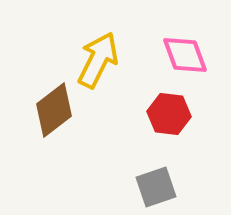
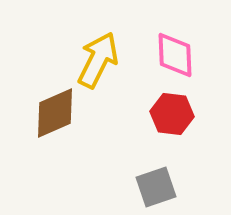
pink diamond: moved 10 px left; rotated 18 degrees clockwise
brown diamond: moved 1 px right, 3 px down; rotated 14 degrees clockwise
red hexagon: moved 3 px right
